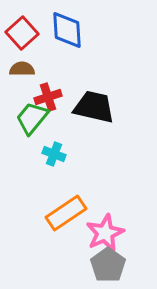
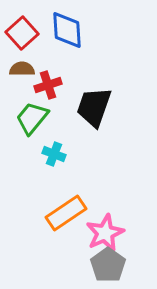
red cross: moved 12 px up
black trapezoid: rotated 84 degrees counterclockwise
